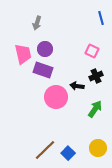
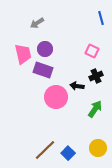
gray arrow: rotated 40 degrees clockwise
